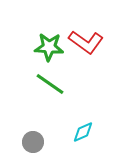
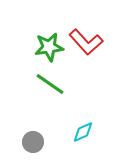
red L-shape: rotated 12 degrees clockwise
green star: rotated 12 degrees counterclockwise
